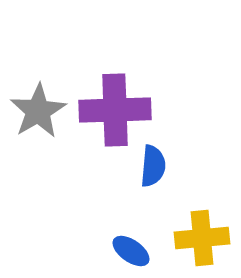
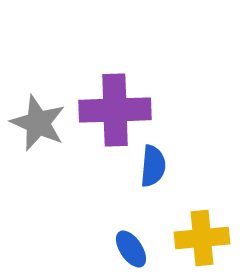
gray star: moved 12 px down; rotated 18 degrees counterclockwise
blue ellipse: moved 2 px up; rotated 21 degrees clockwise
